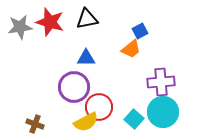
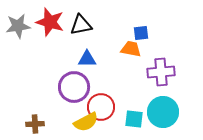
black triangle: moved 6 px left, 6 px down
gray star: moved 2 px left, 1 px up
blue square: moved 1 px right, 2 px down; rotated 21 degrees clockwise
orange trapezoid: rotated 130 degrees counterclockwise
blue triangle: moved 1 px right, 1 px down
purple cross: moved 10 px up
red circle: moved 2 px right
cyan square: rotated 36 degrees counterclockwise
brown cross: rotated 24 degrees counterclockwise
